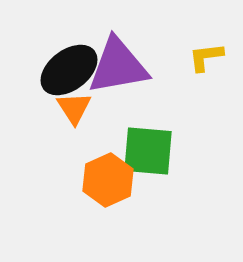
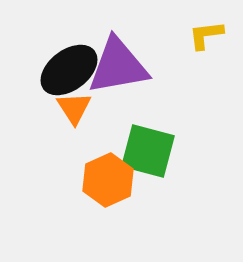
yellow L-shape: moved 22 px up
green square: rotated 10 degrees clockwise
